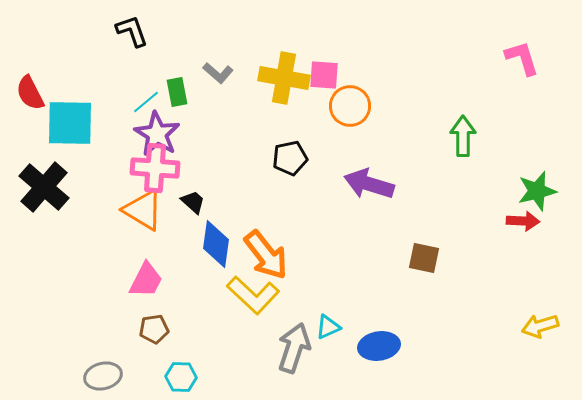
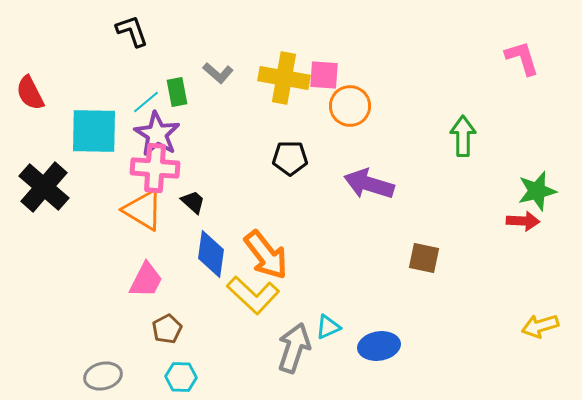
cyan square: moved 24 px right, 8 px down
black pentagon: rotated 12 degrees clockwise
blue diamond: moved 5 px left, 10 px down
brown pentagon: moved 13 px right; rotated 20 degrees counterclockwise
